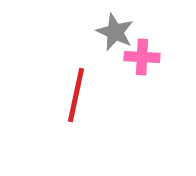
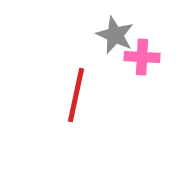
gray star: moved 3 px down
